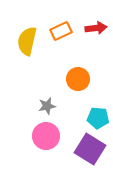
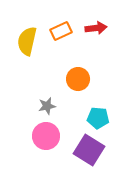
purple square: moved 1 px left, 1 px down
